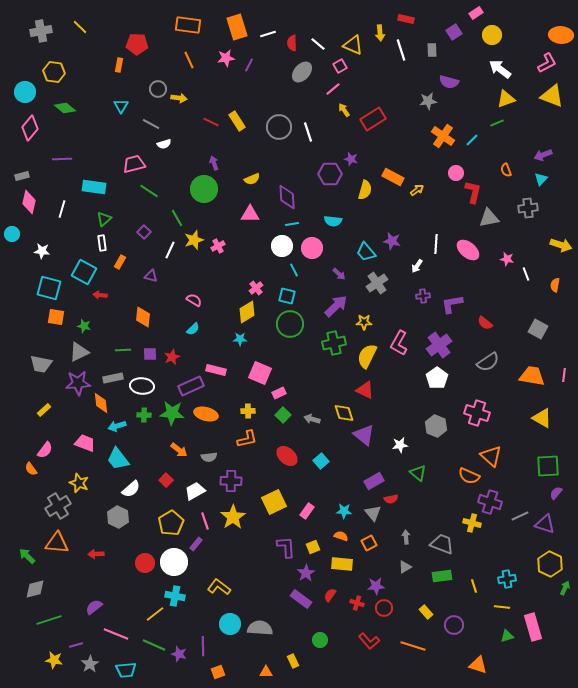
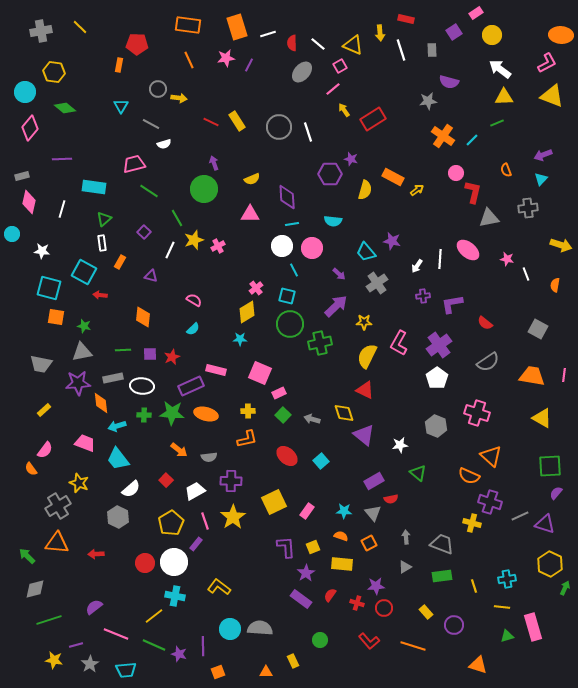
yellow triangle at (506, 99): moved 2 px left, 2 px up; rotated 18 degrees clockwise
white line at (436, 244): moved 4 px right, 15 px down
green cross at (334, 343): moved 14 px left
gray triangle at (79, 352): moved 3 px right; rotated 15 degrees clockwise
green square at (548, 466): moved 2 px right
yellow line at (155, 614): moved 1 px left, 2 px down
cyan circle at (230, 624): moved 5 px down
